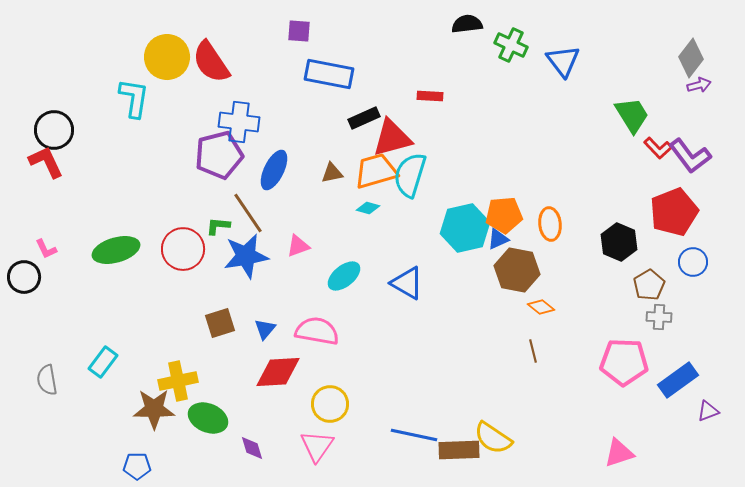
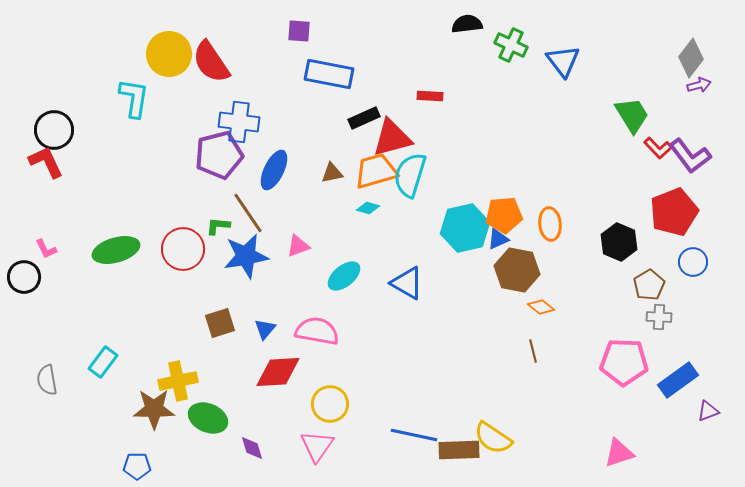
yellow circle at (167, 57): moved 2 px right, 3 px up
